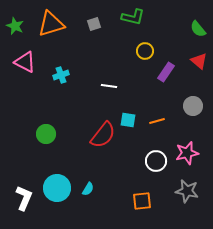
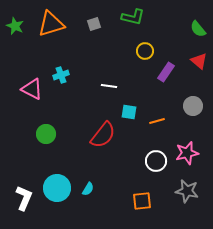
pink triangle: moved 7 px right, 27 px down
cyan square: moved 1 px right, 8 px up
